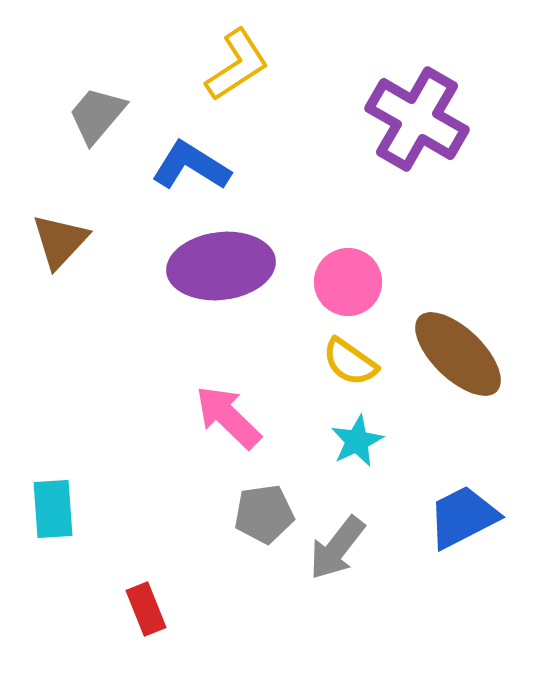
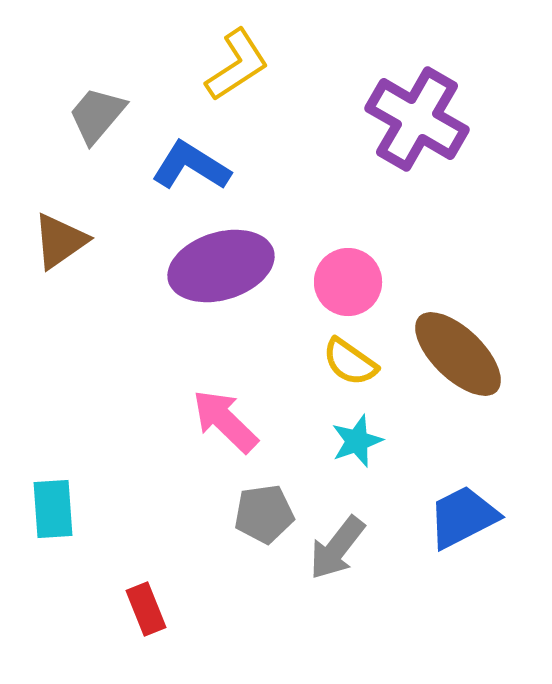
brown triangle: rotated 12 degrees clockwise
purple ellipse: rotated 10 degrees counterclockwise
pink arrow: moved 3 px left, 4 px down
cyan star: rotated 6 degrees clockwise
